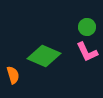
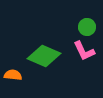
pink L-shape: moved 3 px left, 1 px up
orange semicircle: rotated 66 degrees counterclockwise
